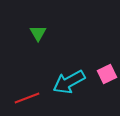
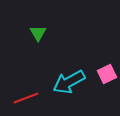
red line: moved 1 px left
